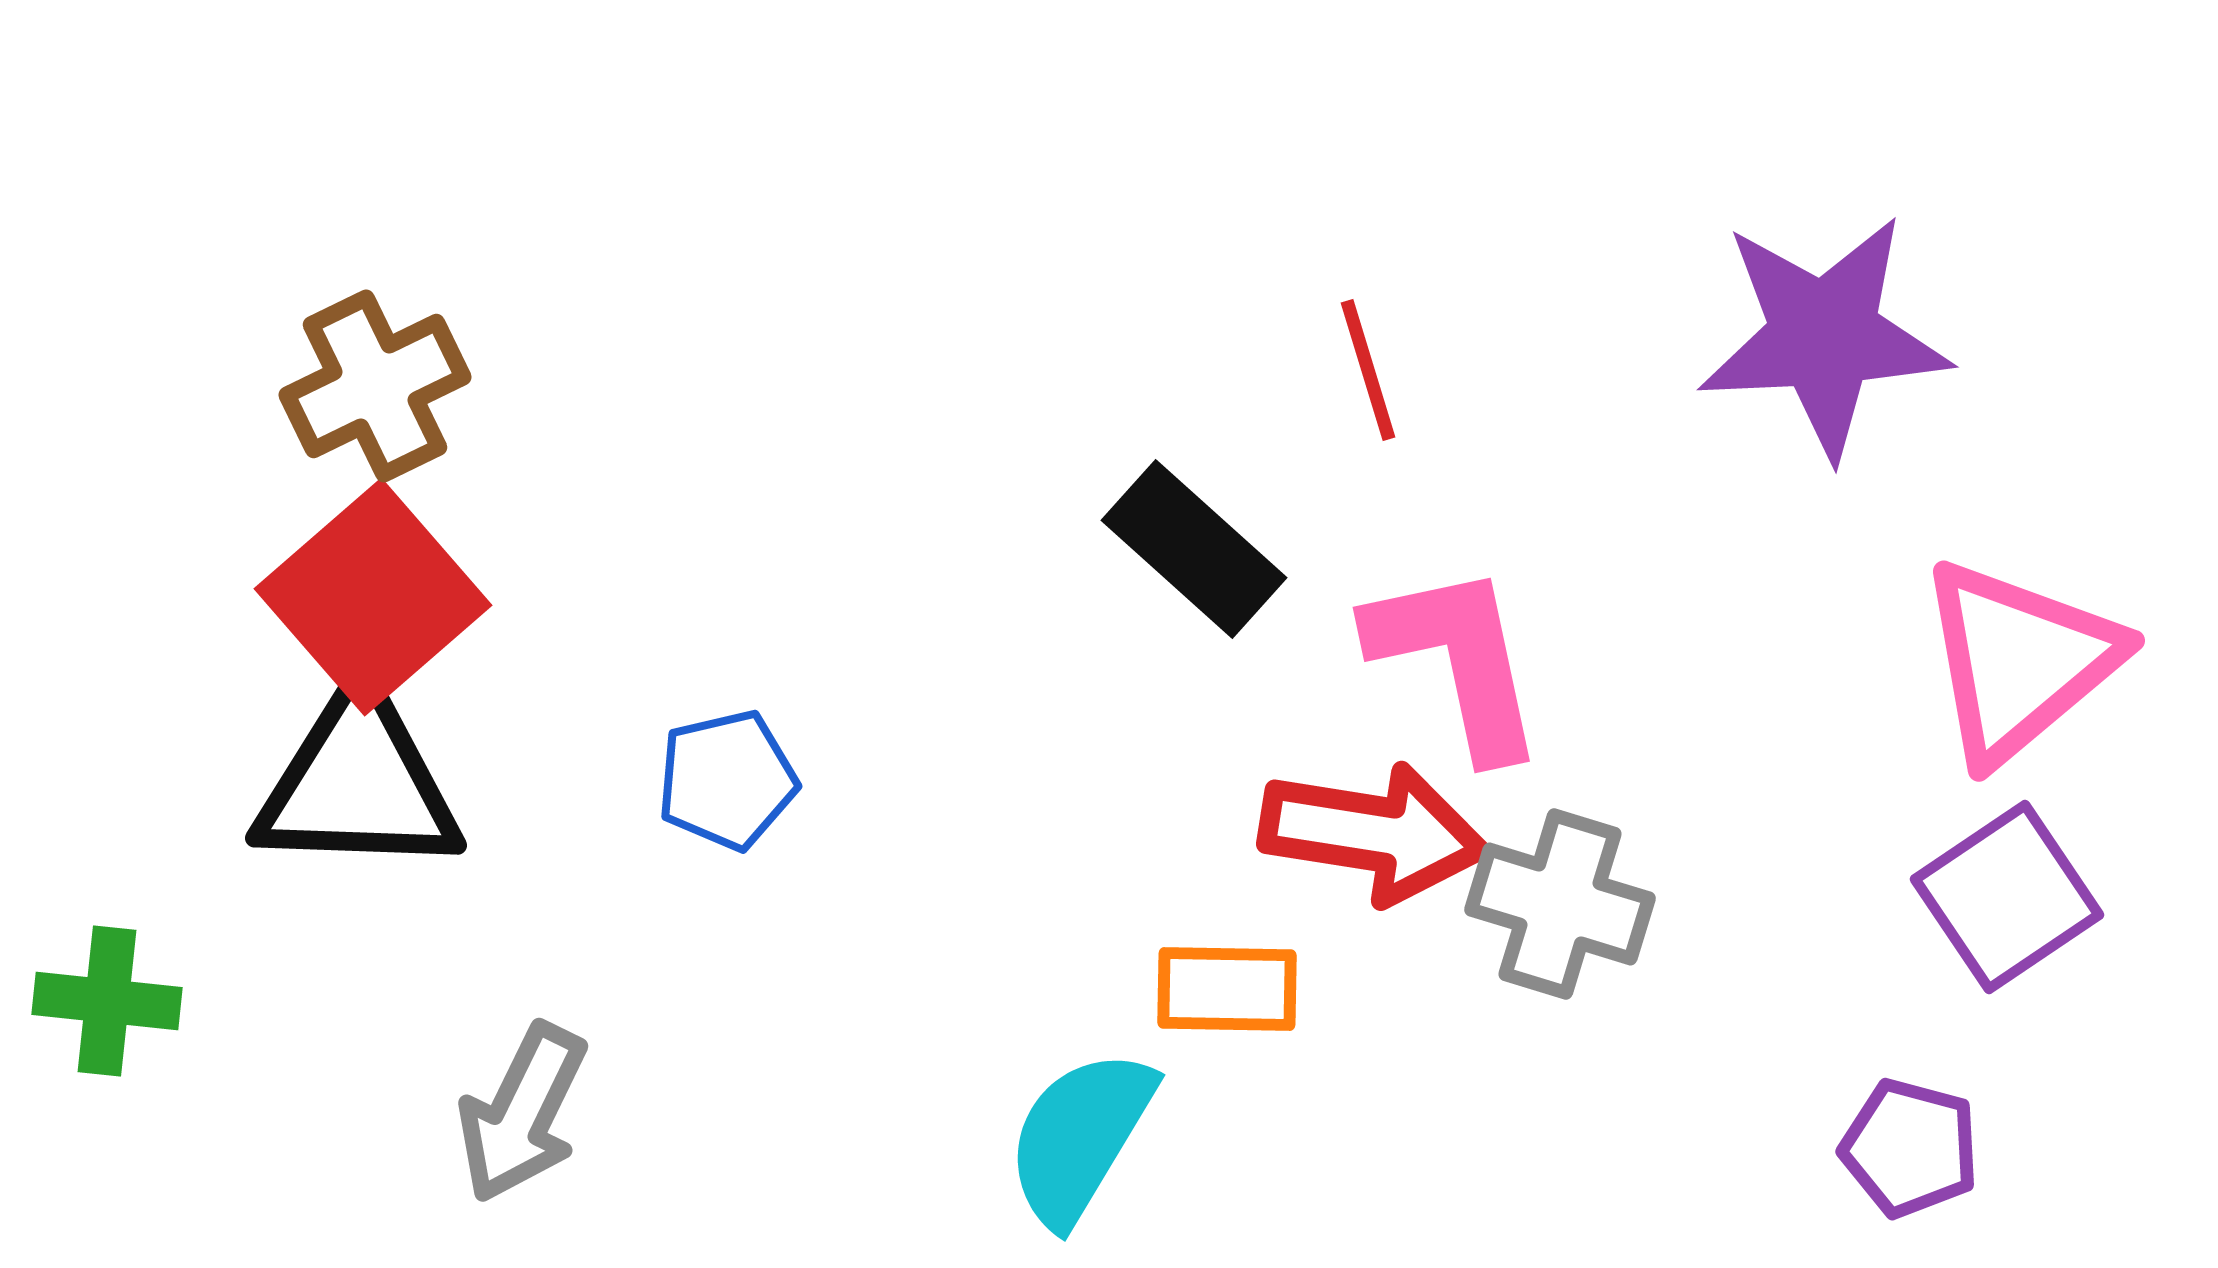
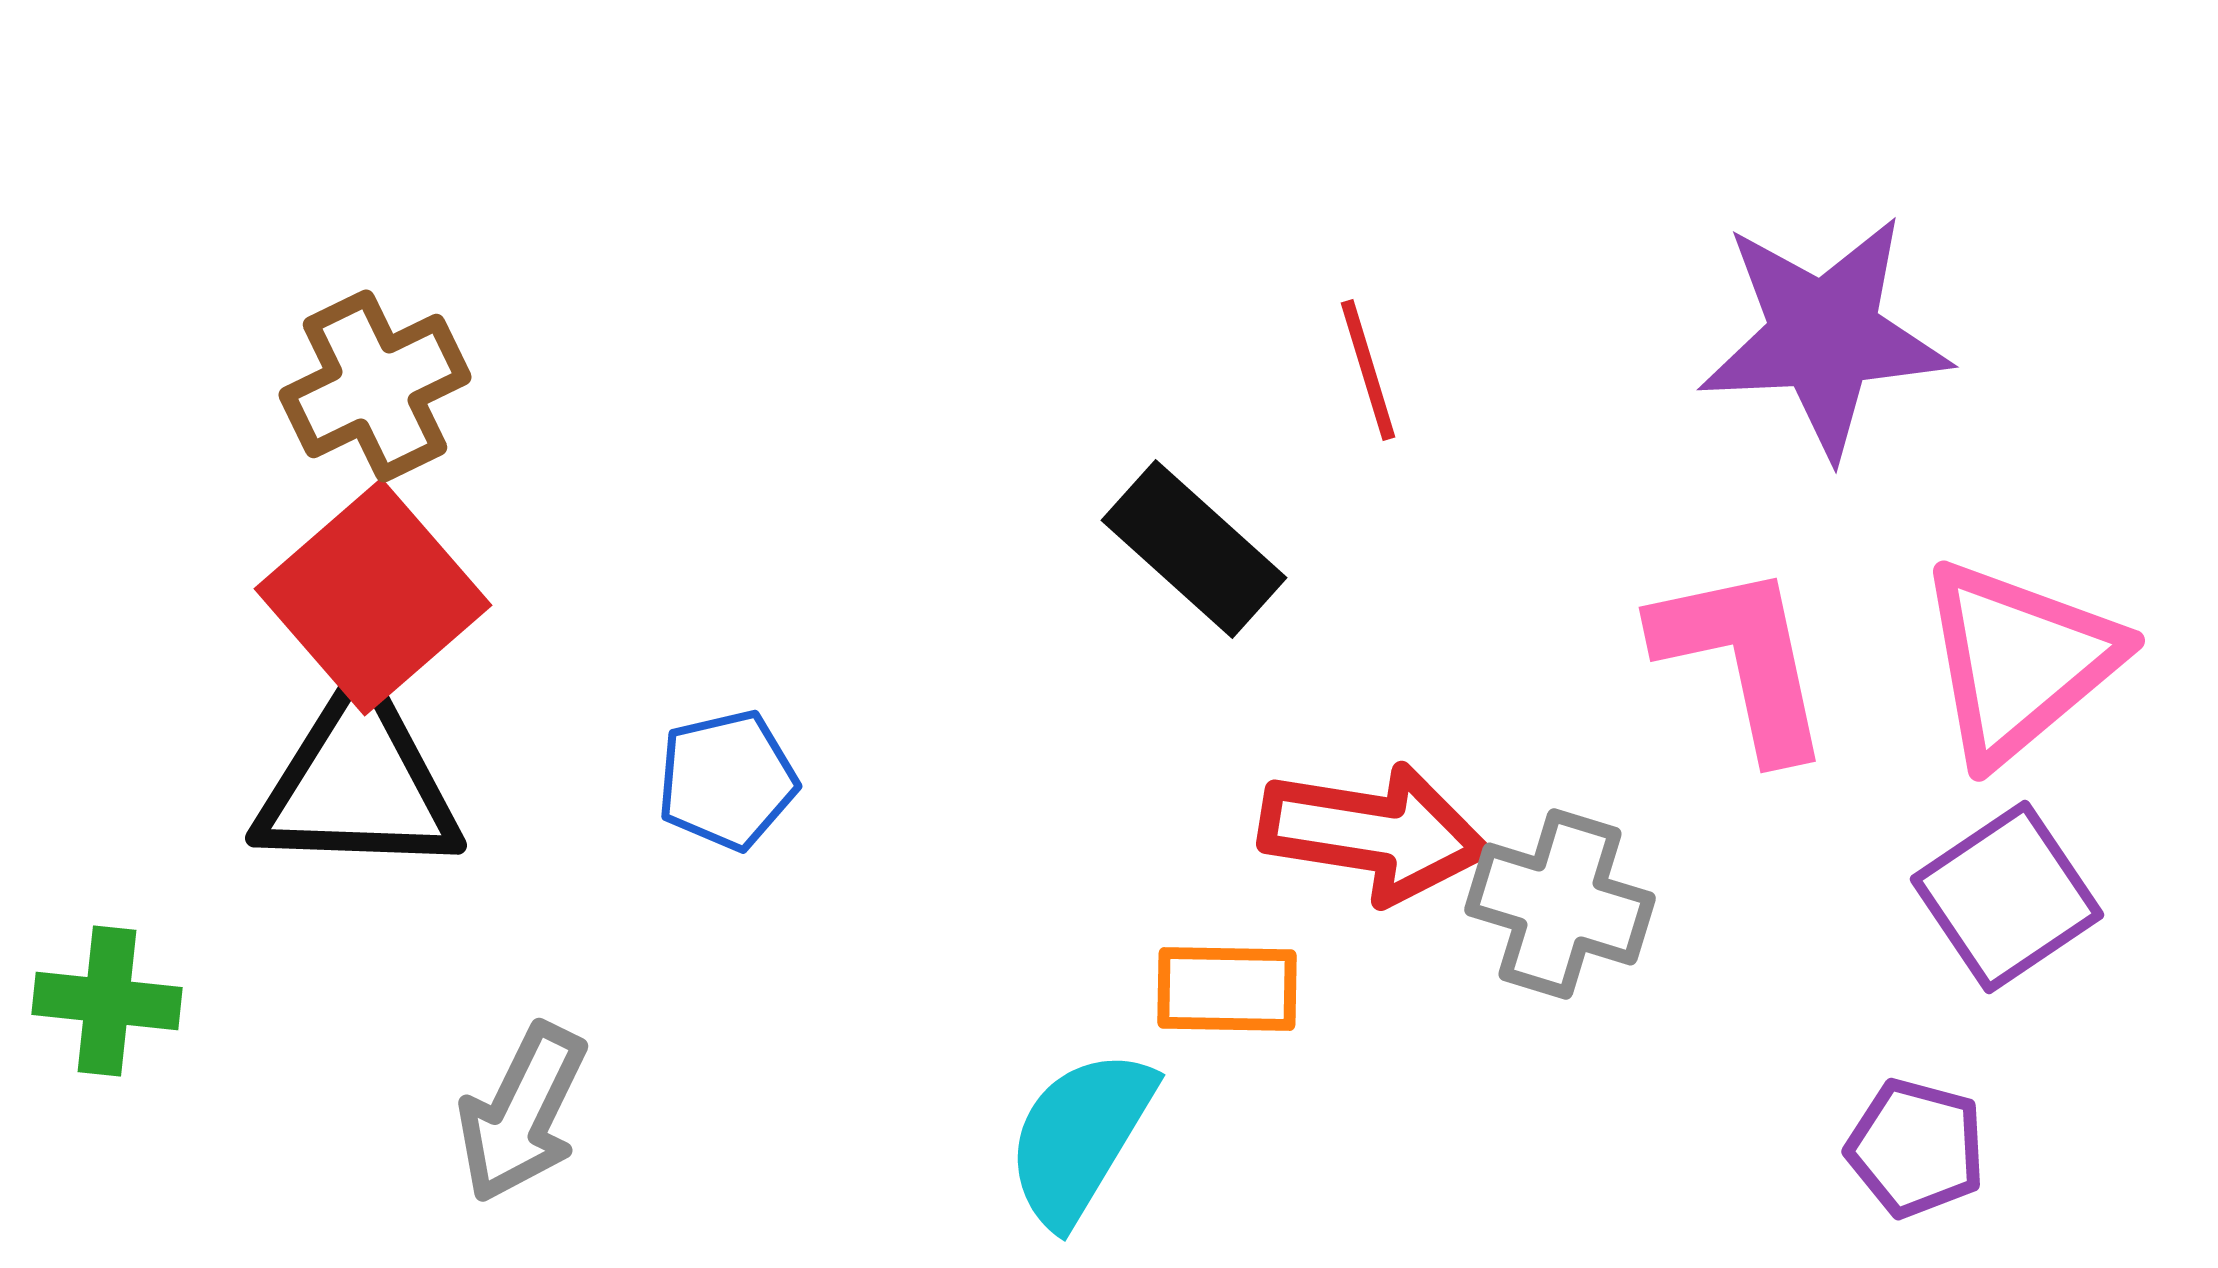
pink L-shape: moved 286 px right
purple pentagon: moved 6 px right
